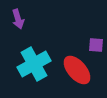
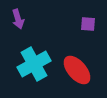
purple square: moved 8 px left, 21 px up
